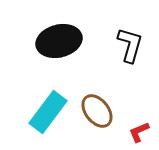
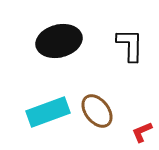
black L-shape: rotated 15 degrees counterclockwise
cyan rectangle: rotated 33 degrees clockwise
red L-shape: moved 3 px right
